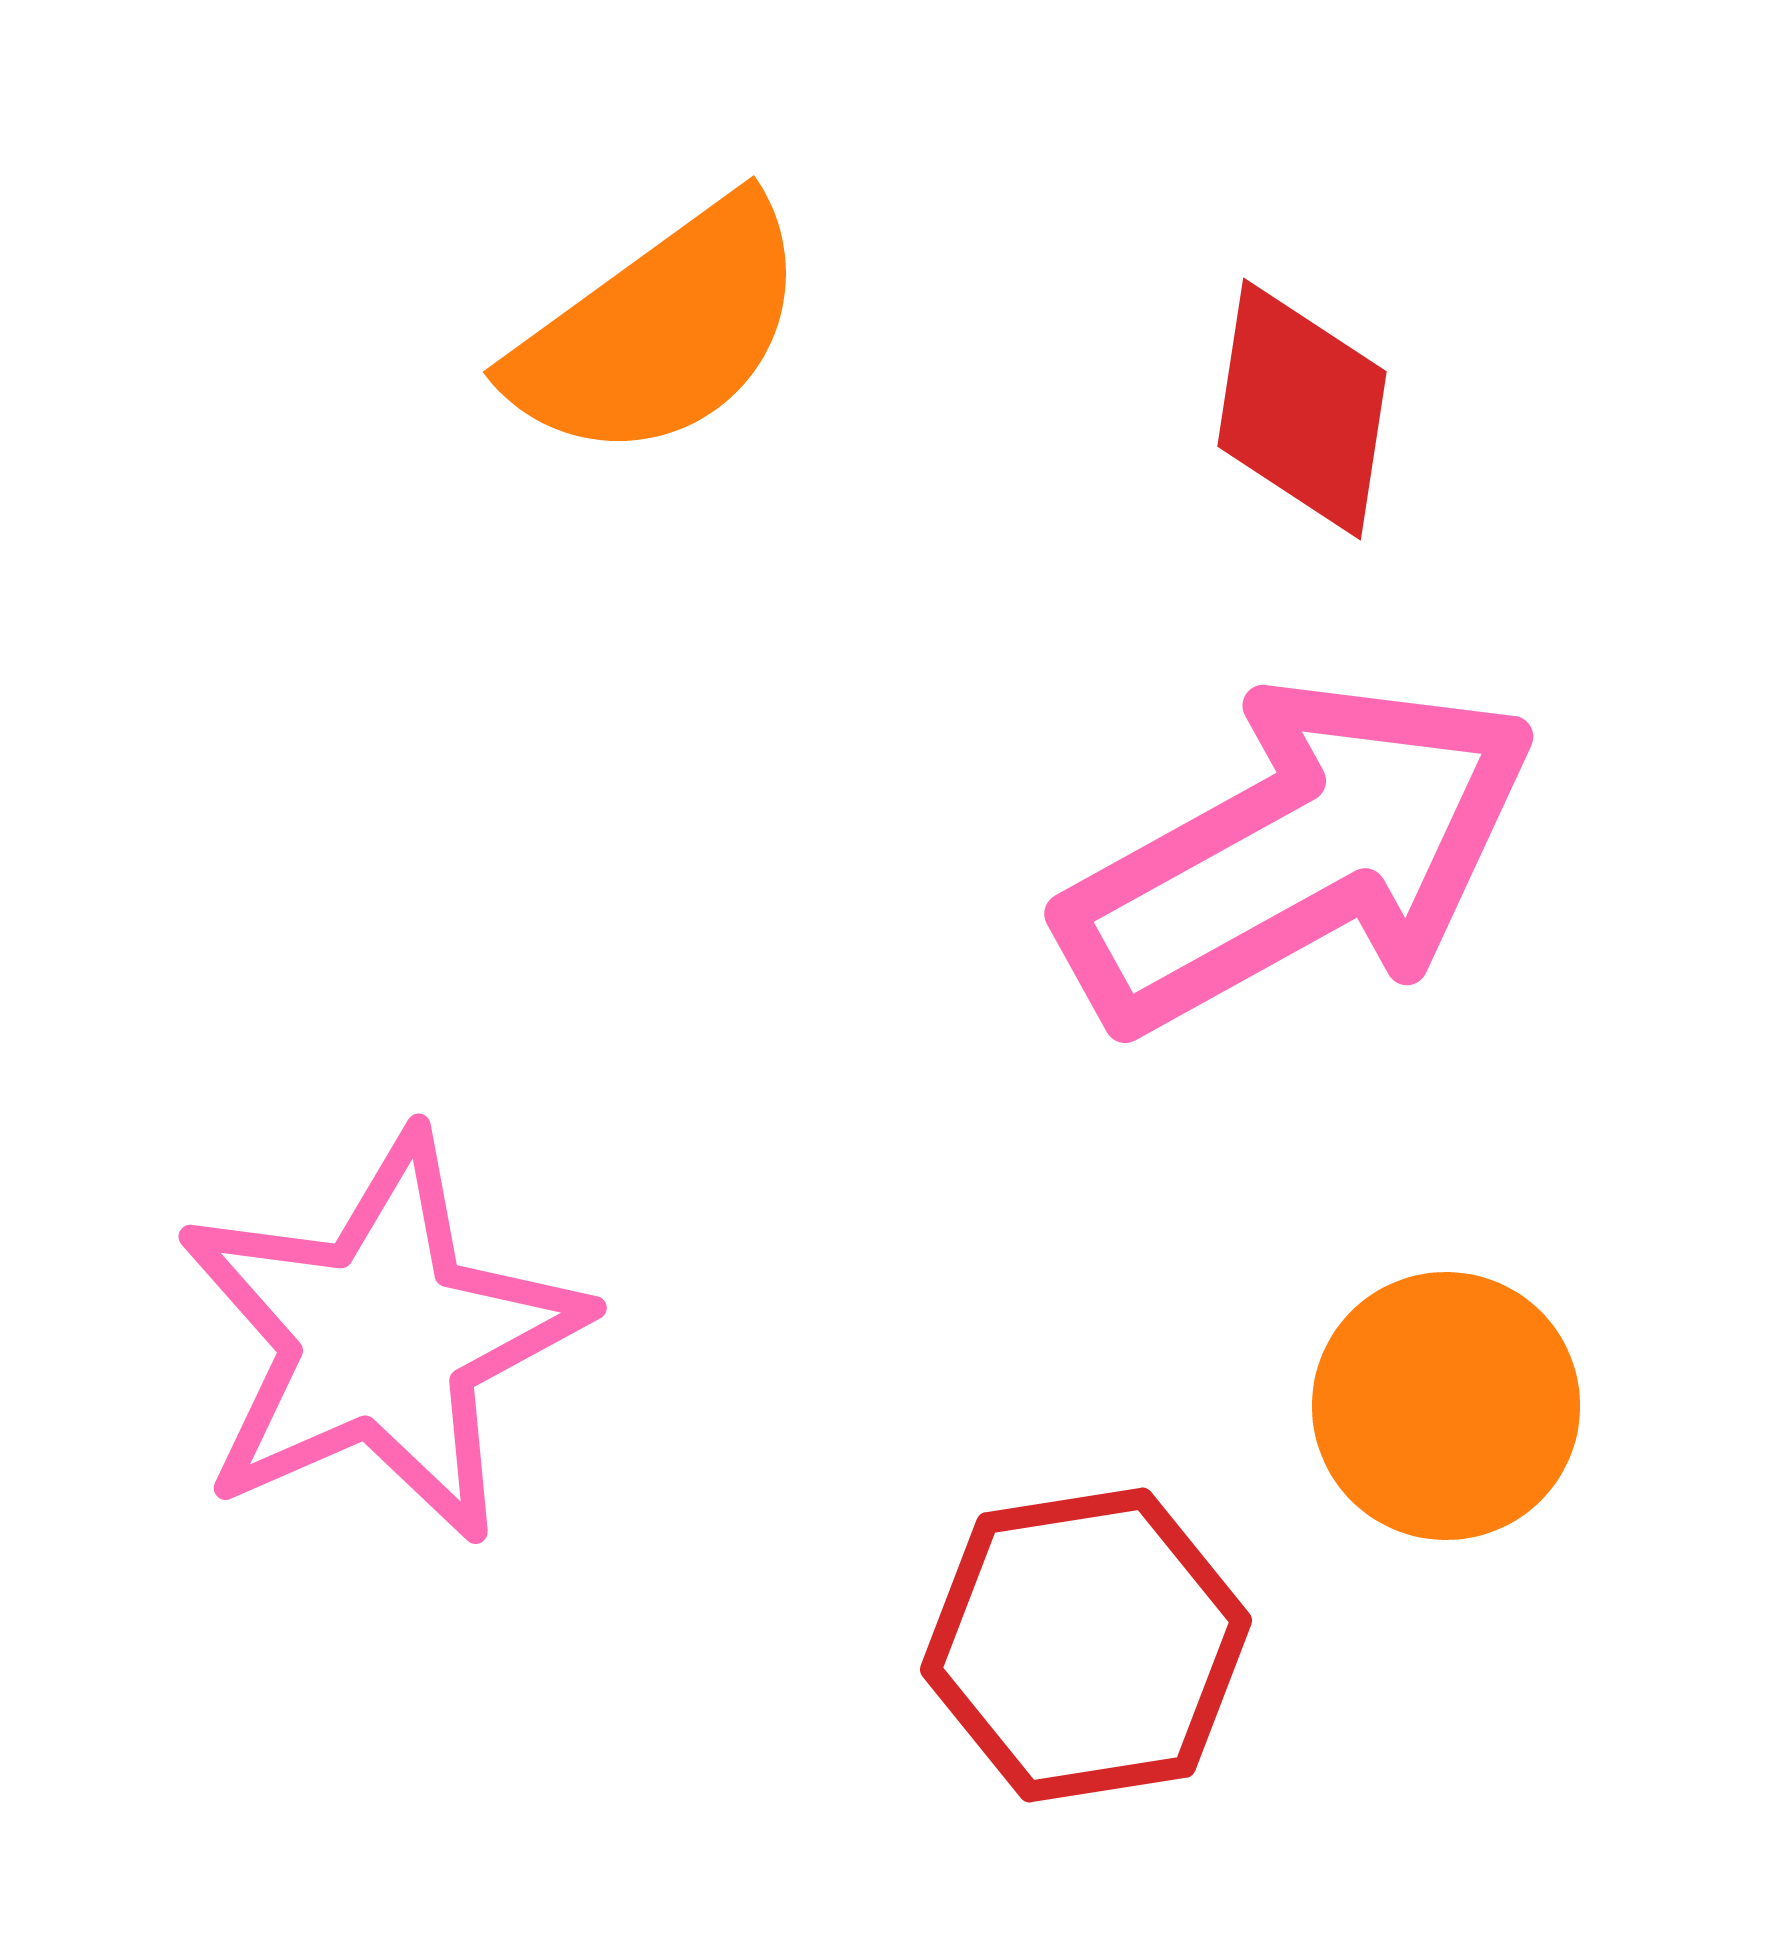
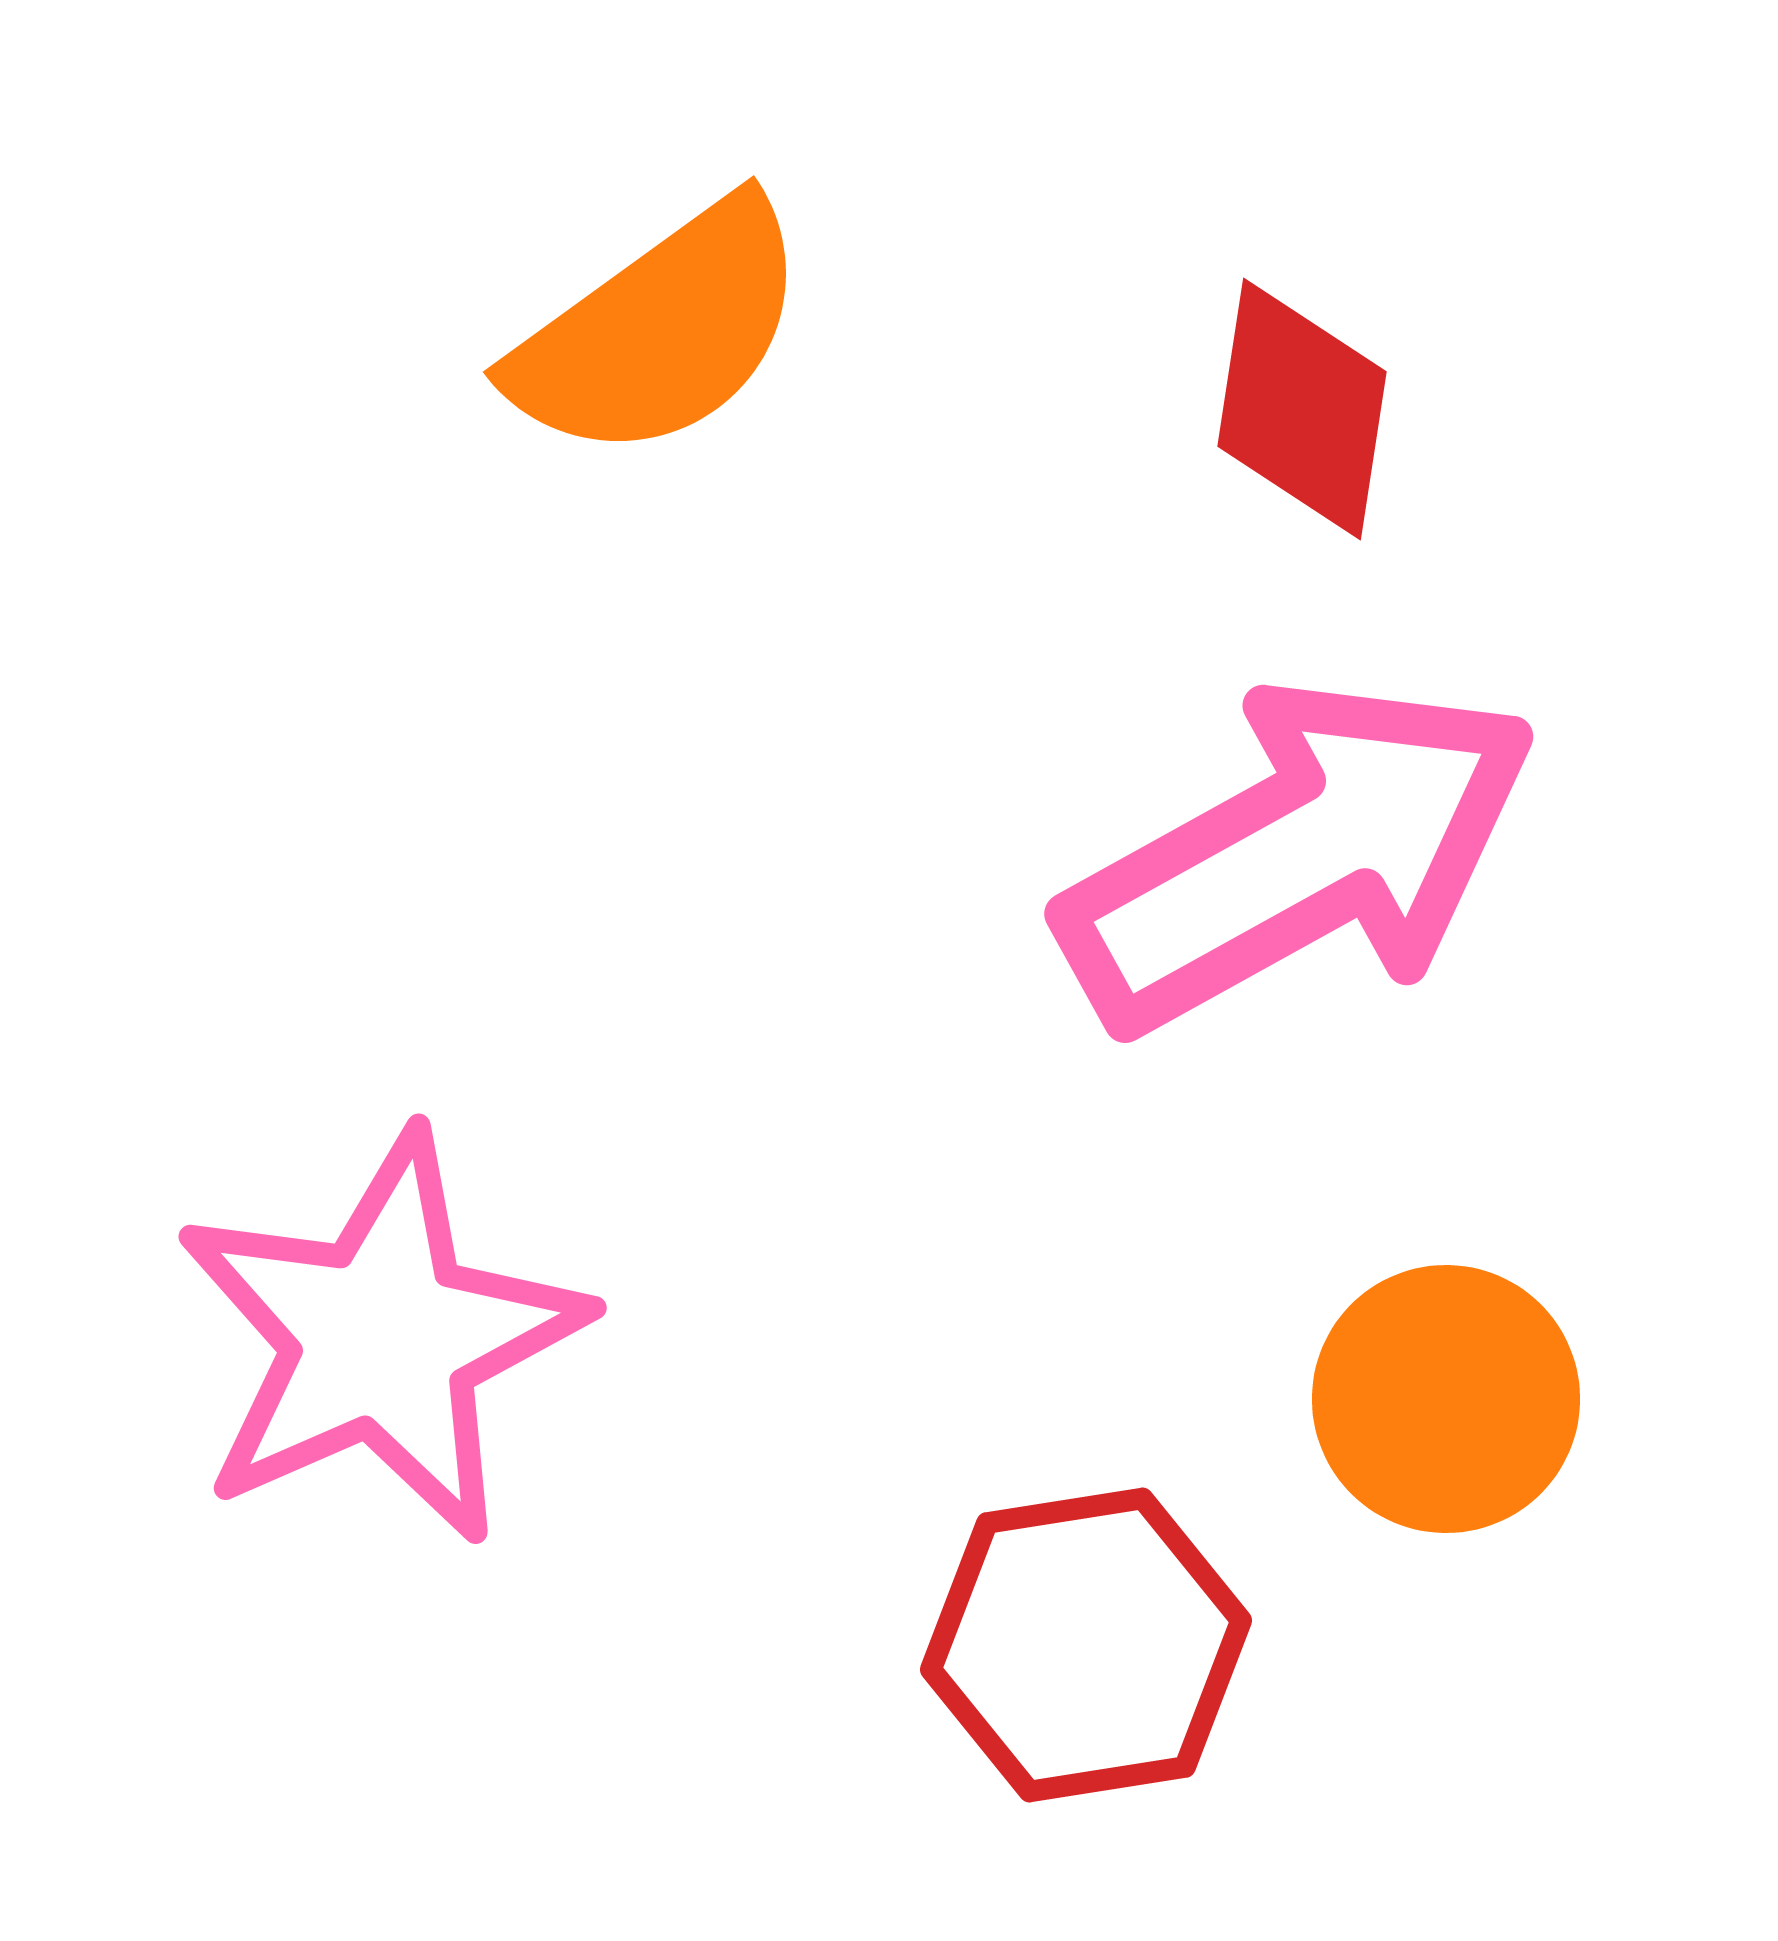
orange circle: moved 7 px up
